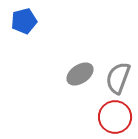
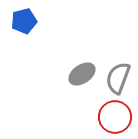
gray ellipse: moved 2 px right
